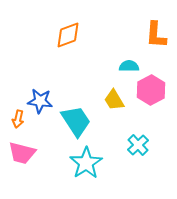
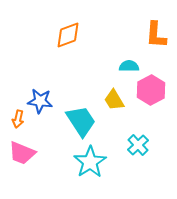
cyan trapezoid: moved 5 px right
pink trapezoid: rotated 8 degrees clockwise
cyan star: moved 4 px right, 1 px up
